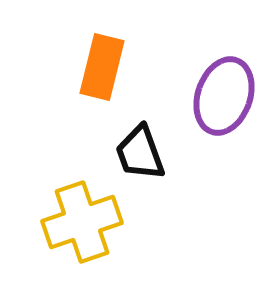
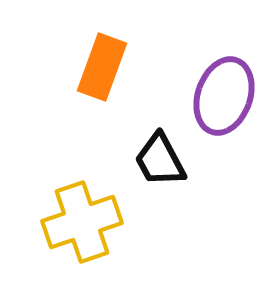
orange rectangle: rotated 6 degrees clockwise
black trapezoid: moved 20 px right, 7 px down; rotated 8 degrees counterclockwise
